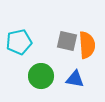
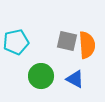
cyan pentagon: moved 3 px left
blue triangle: rotated 18 degrees clockwise
